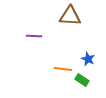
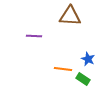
green rectangle: moved 1 px right, 1 px up
